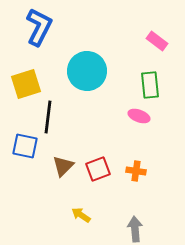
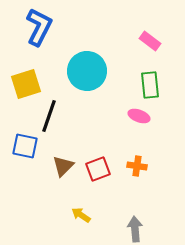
pink rectangle: moved 7 px left
black line: moved 1 px right, 1 px up; rotated 12 degrees clockwise
orange cross: moved 1 px right, 5 px up
